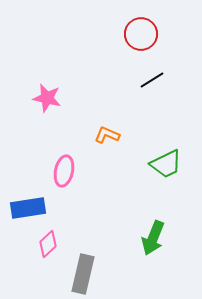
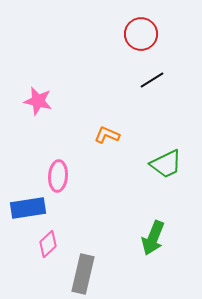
pink star: moved 9 px left, 3 px down
pink ellipse: moved 6 px left, 5 px down; rotated 8 degrees counterclockwise
